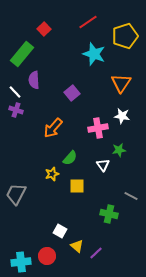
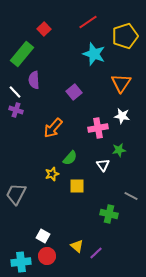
purple square: moved 2 px right, 1 px up
white square: moved 17 px left, 5 px down
